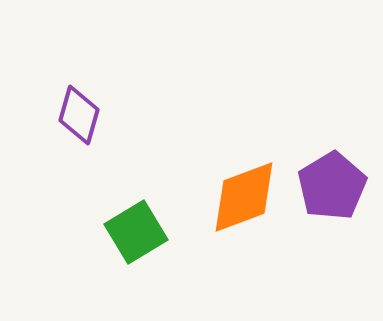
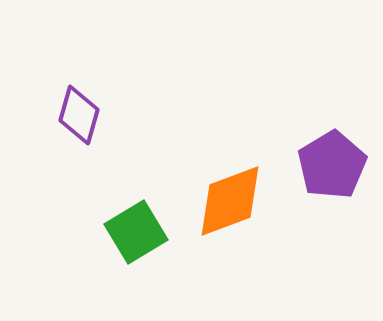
purple pentagon: moved 21 px up
orange diamond: moved 14 px left, 4 px down
